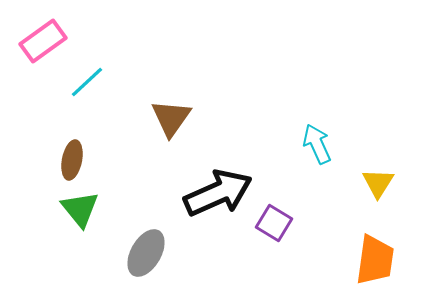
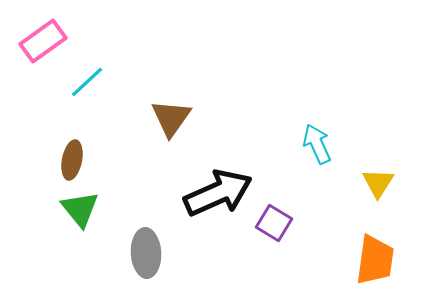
gray ellipse: rotated 33 degrees counterclockwise
